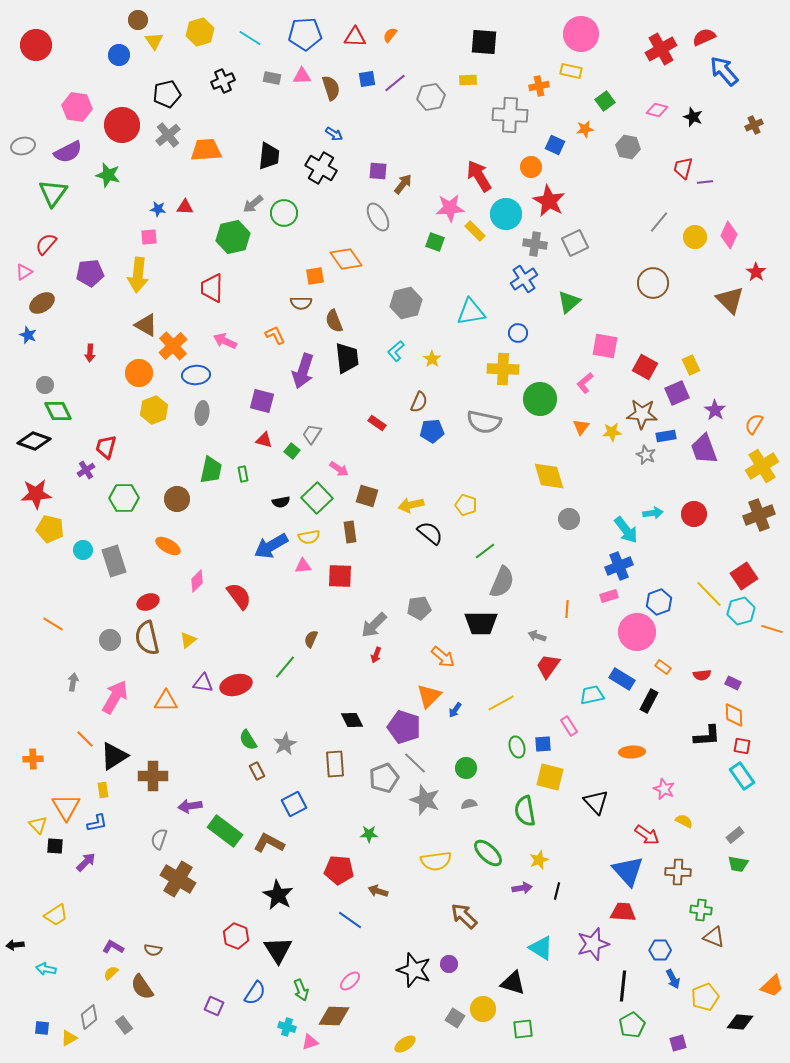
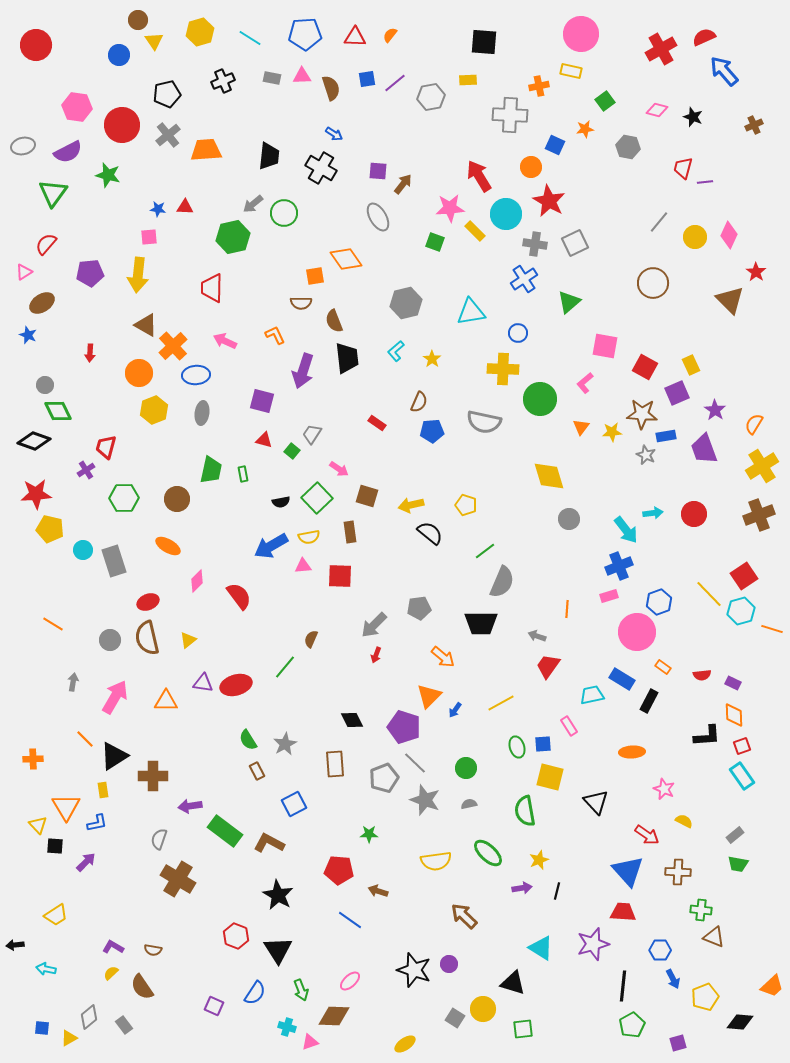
red square at (742, 746): rotated 30 degrees counterclockwise
